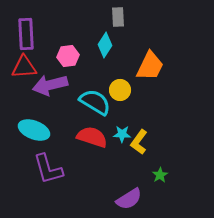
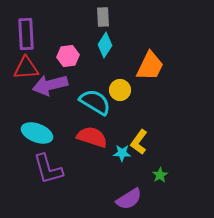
gray rectangle: moved 15 px left
red triangle: moved 2 px right, 1 px down
cyan ellipse: moved 3 px right, 3 px down
cyan star: moved 19 px down
